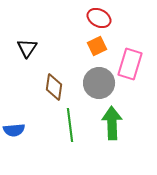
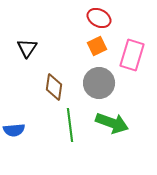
pink rectangle: moved 2 px right, 9 px up
green arrow: rotated 112 degrees clockwise
